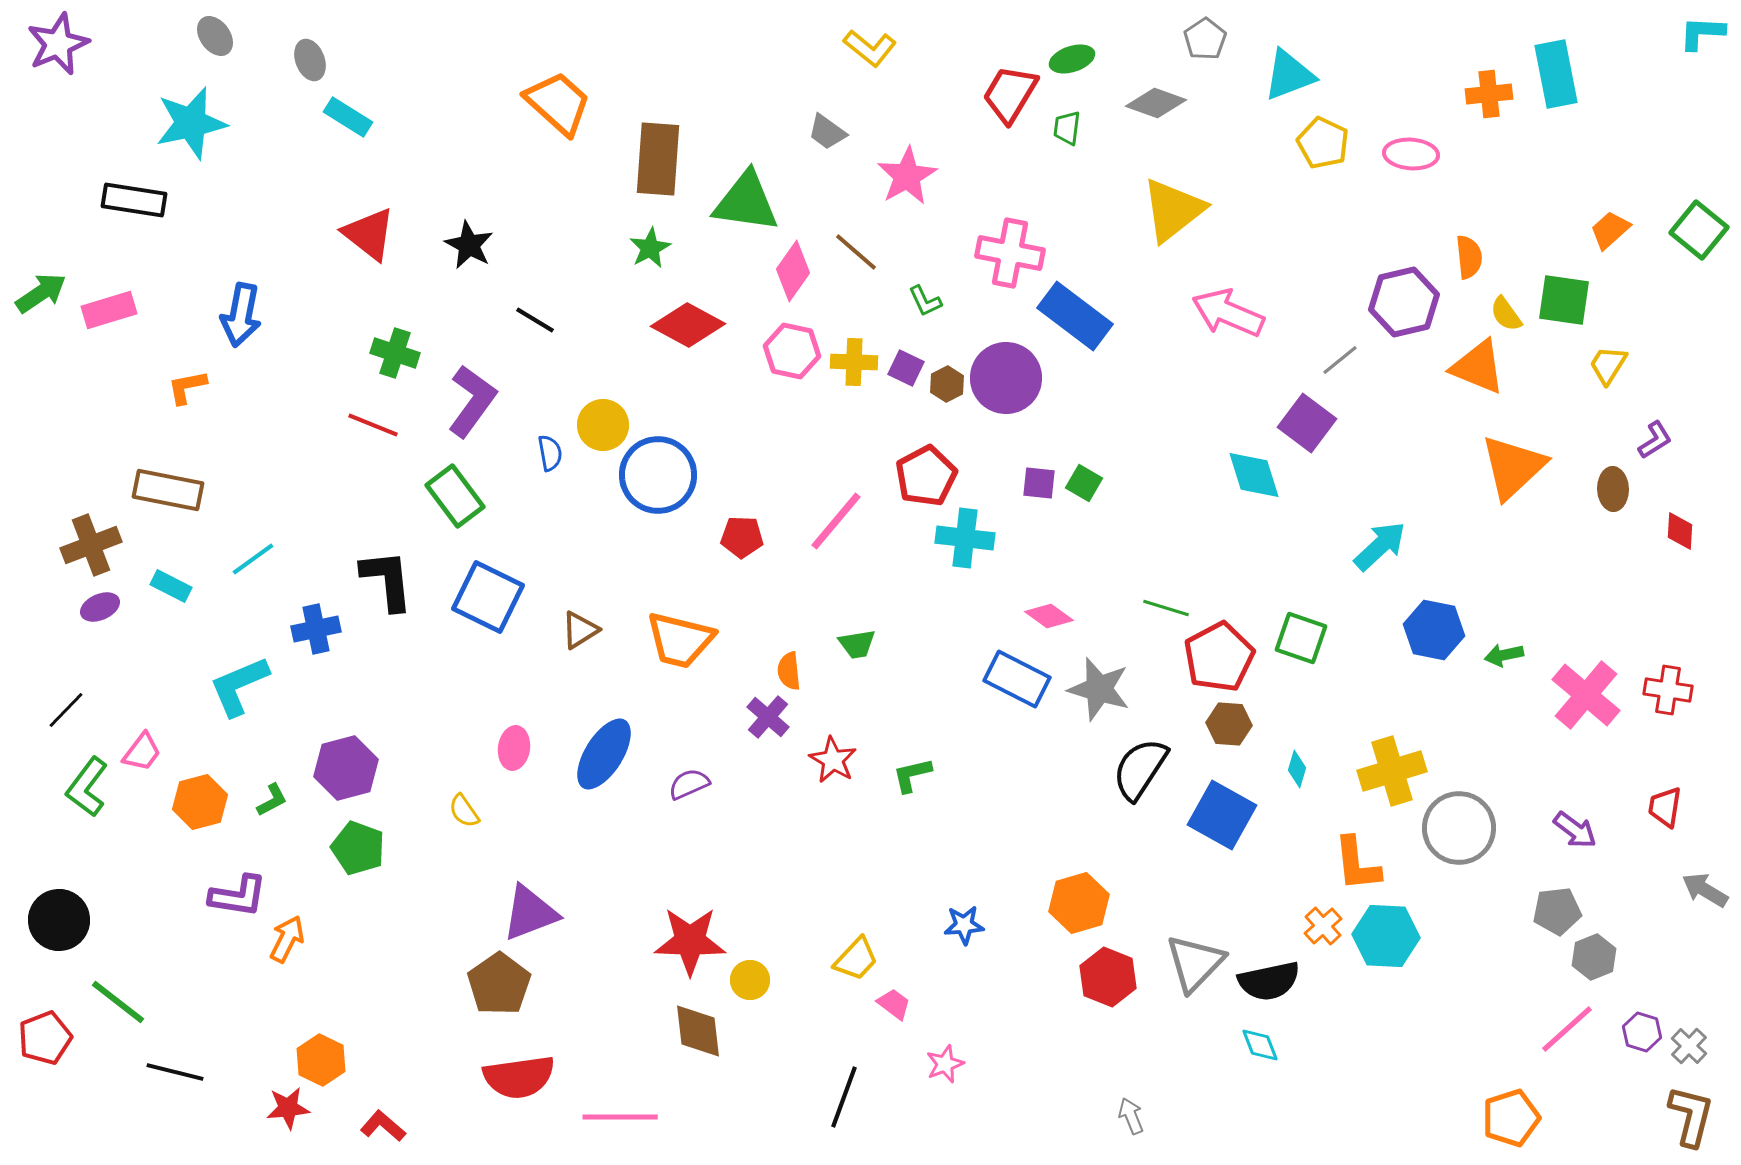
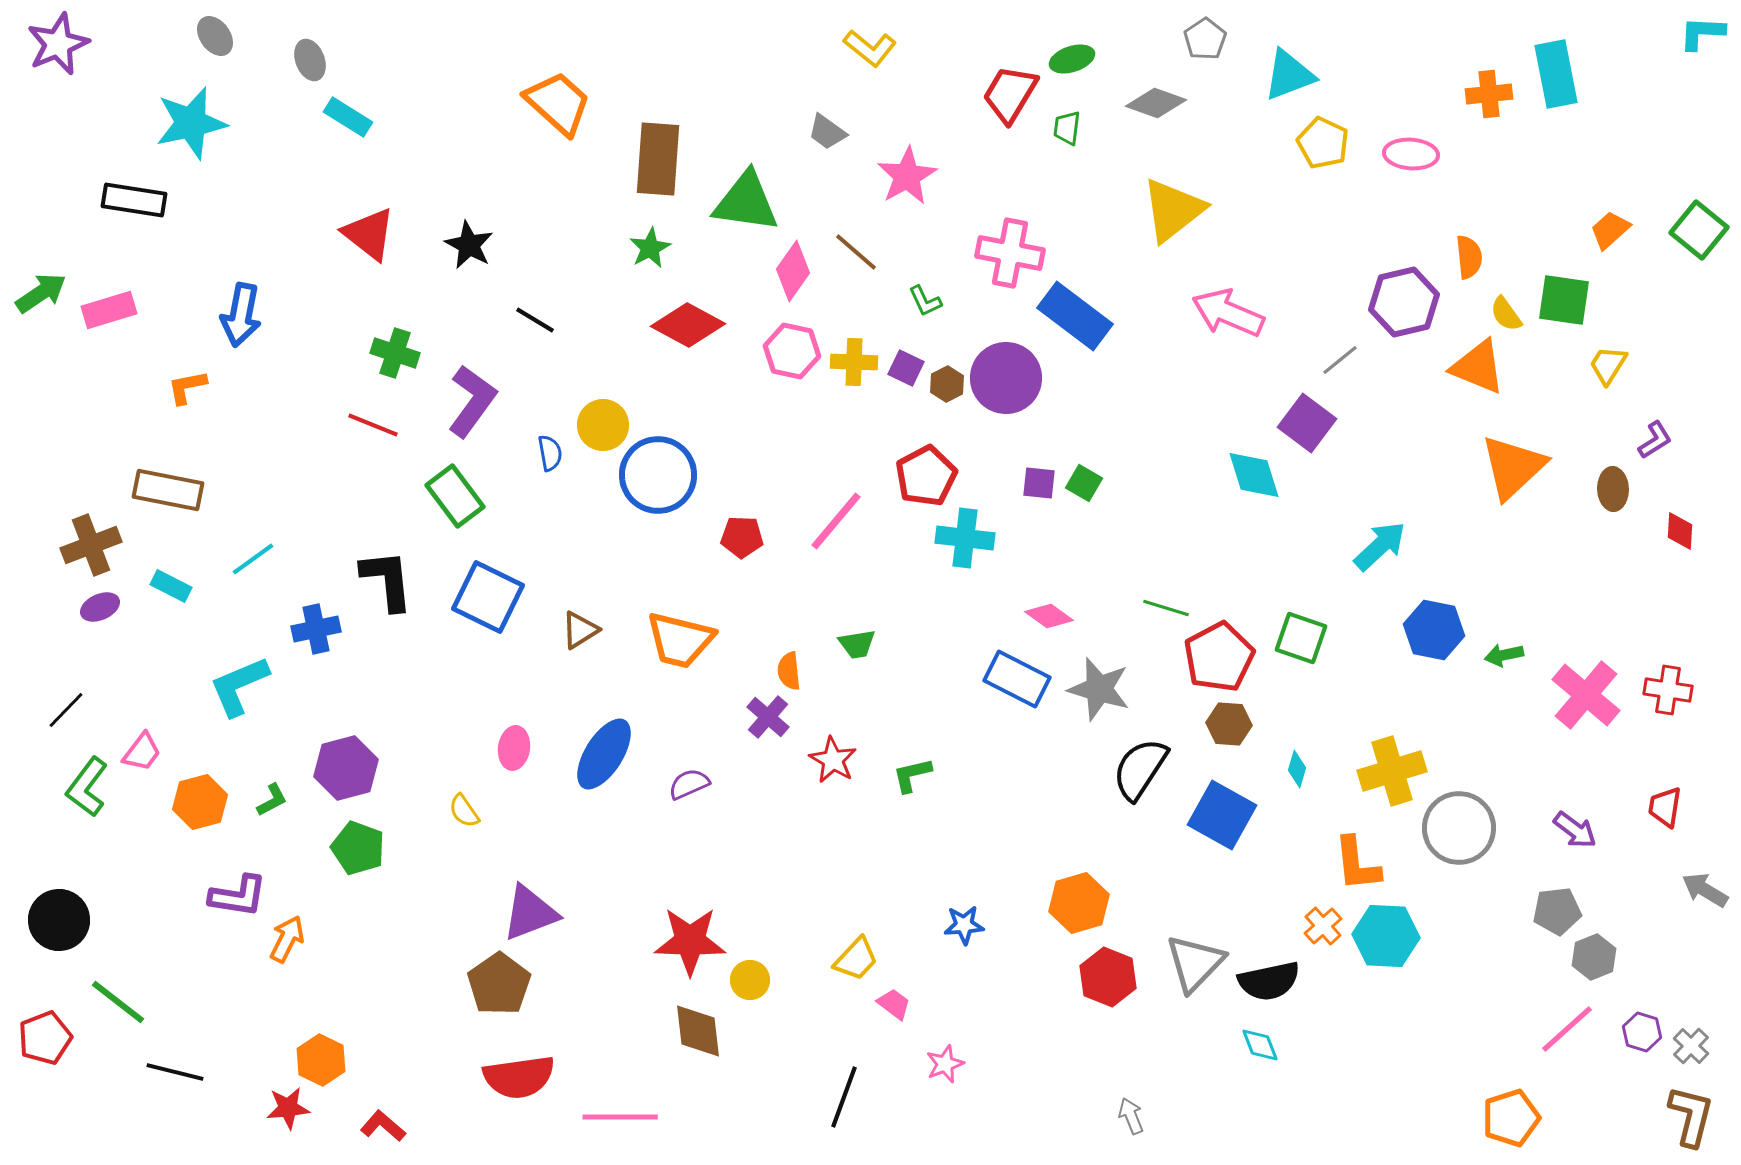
gray cross at (1689, 1046): moved 2 px right
